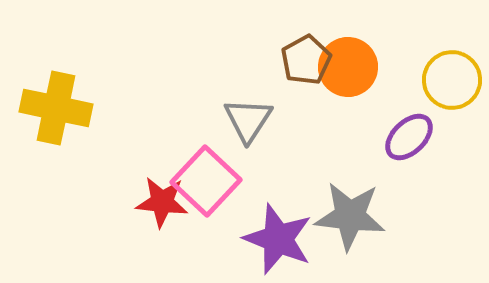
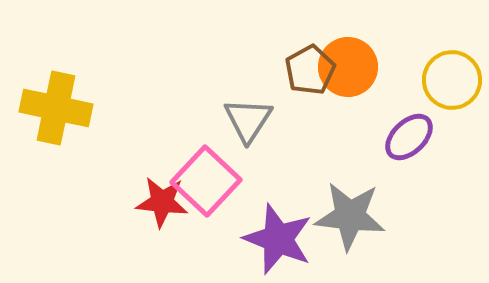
brown pentagon: moved 4 px right, 10 px down
